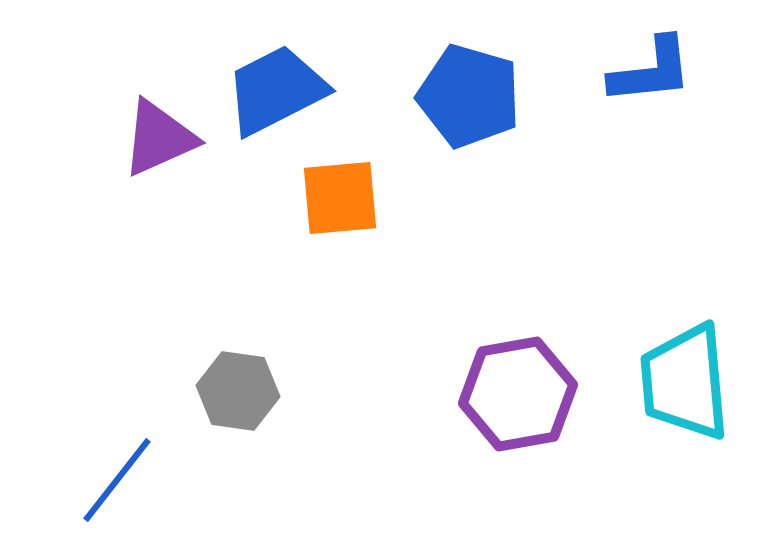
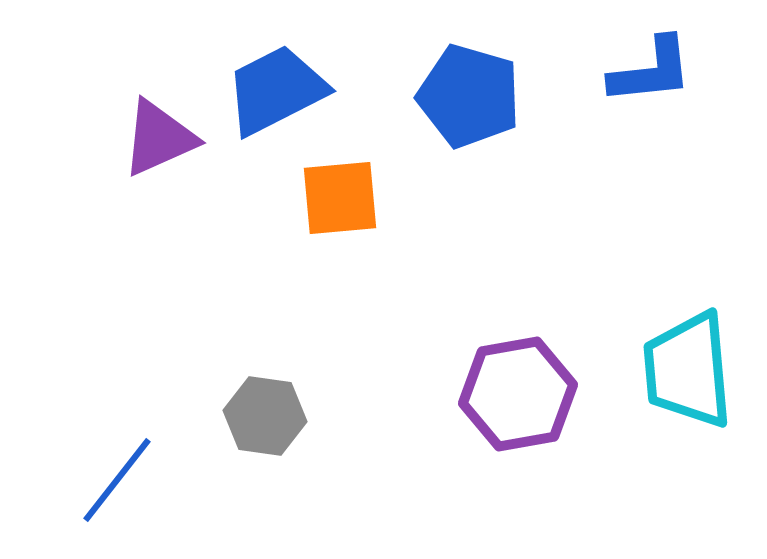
cyan trapezoid: moved 3 px right, 12 px up
gray hexagon: moved 27 px right, 25 px down
